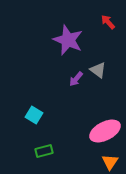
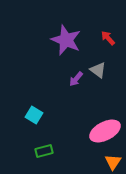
red arrow: moved 16 px down
purple star: moved 2 px left
orange triangle: moved 3 px right
